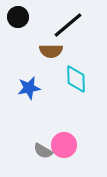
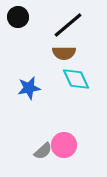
brown semicircle: moved 13 px right, 2 px down
cyan diamond: rotated 24 degrees counterclockwise
gray semicircle: rotated 72 degrees counterclockwise
